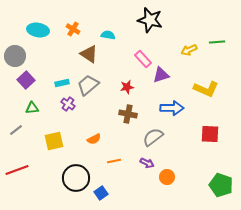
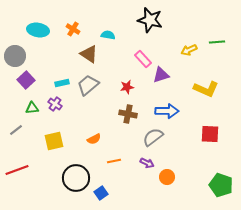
purple cross: moved 13 px left
blue arrow: moved 5 px left, 3 px down
